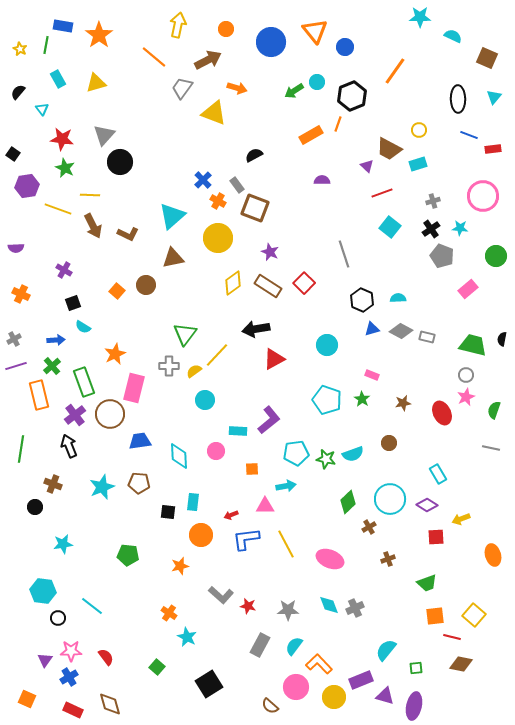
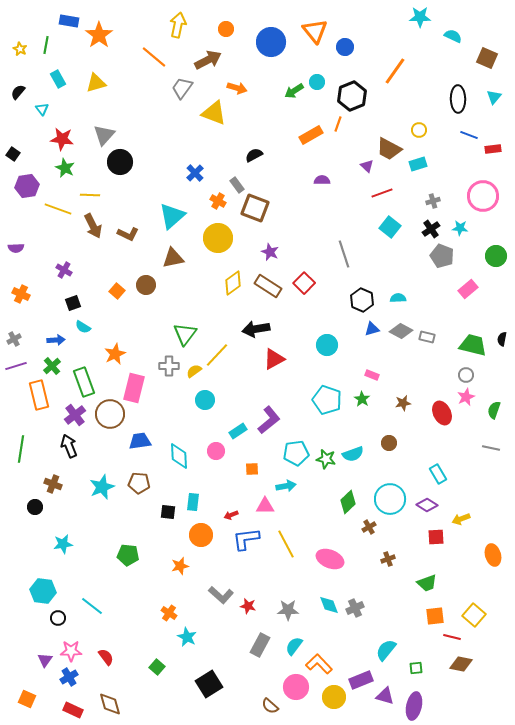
blue rectangle at (63, 26): moved 6 px right, 5 px up
blue cross at (203, 180): moved 8 px left, 7 px up
cyan rectangle at (238, 431): rotated 36 degrees counterclockwise
